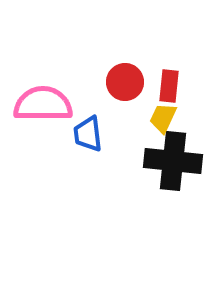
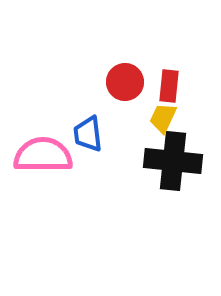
pink semicircle: moved 51 px down
